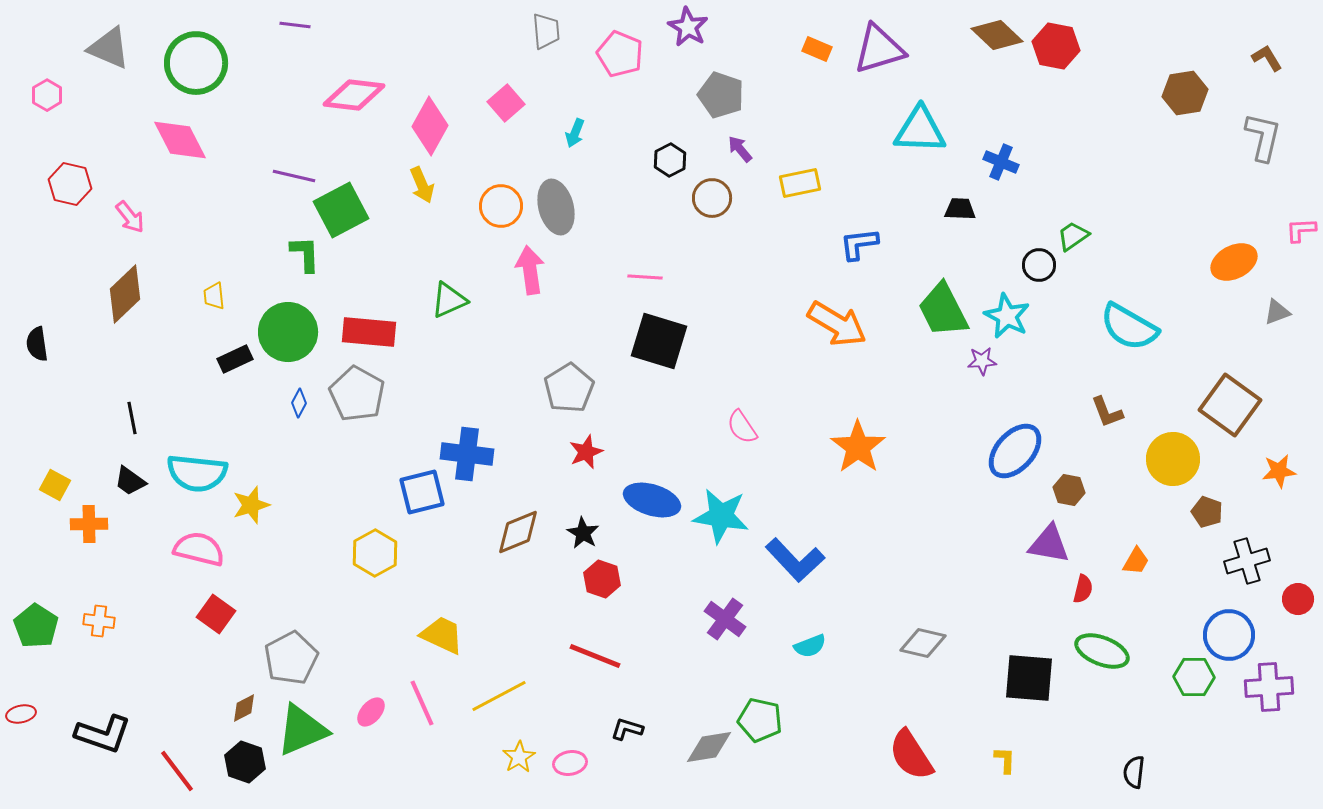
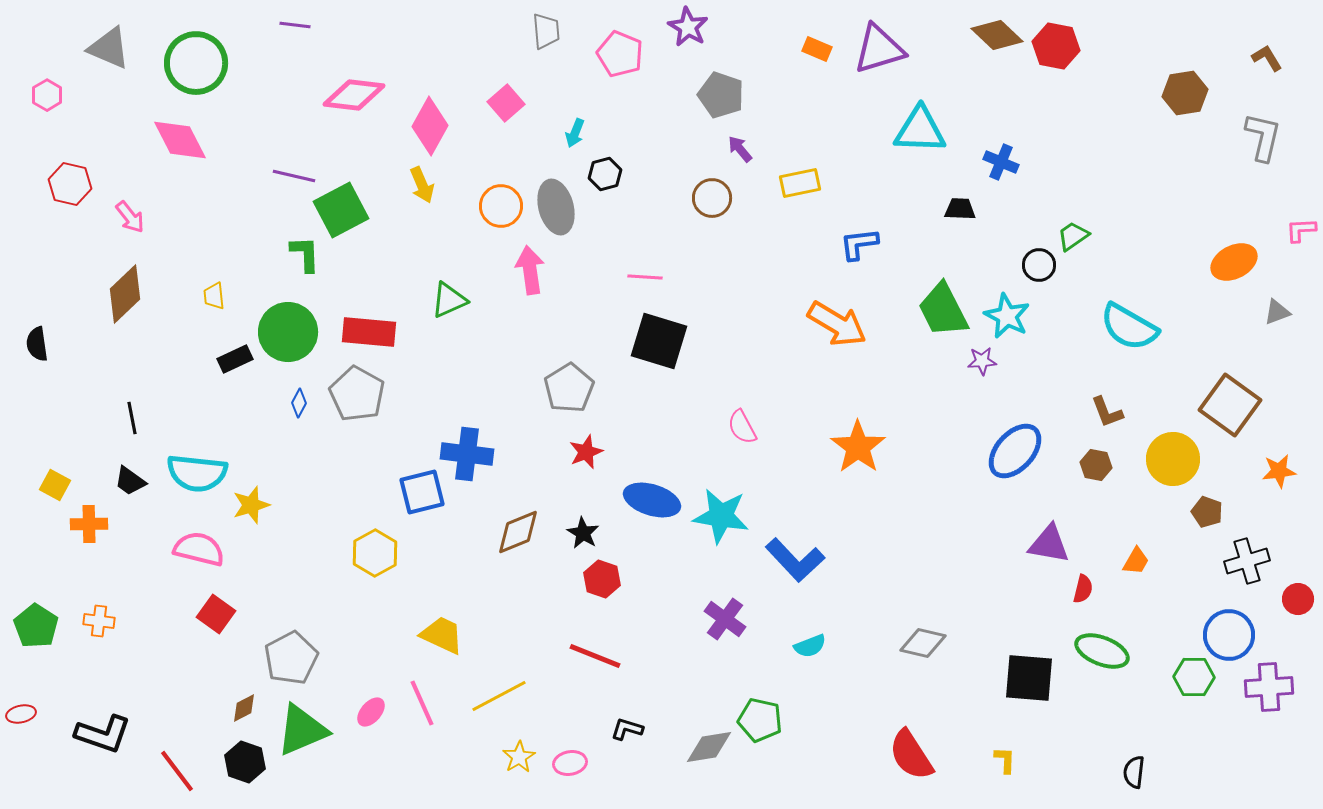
black hexagon at (670, 160): moved 65 px left, 14 px down; rotated 12 degrees clockwise
pink semicircle at (742, 427): rotated 6 degrees clockwise
brown hexagon at (1069, 490): moved 27 px right, 25 px up
